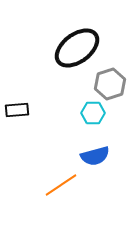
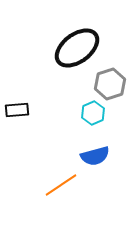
cyan hexagon: rotated 25 degrees counterclockwise
